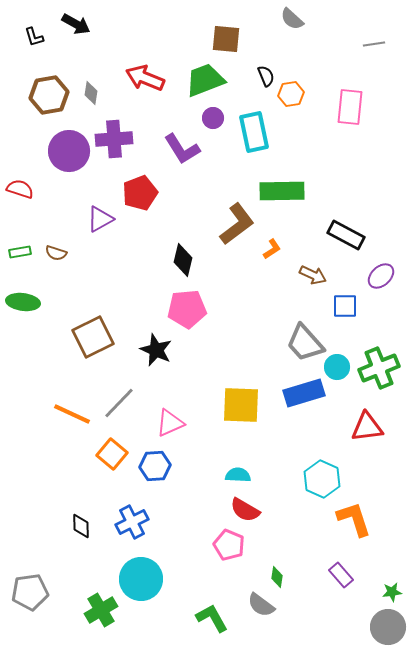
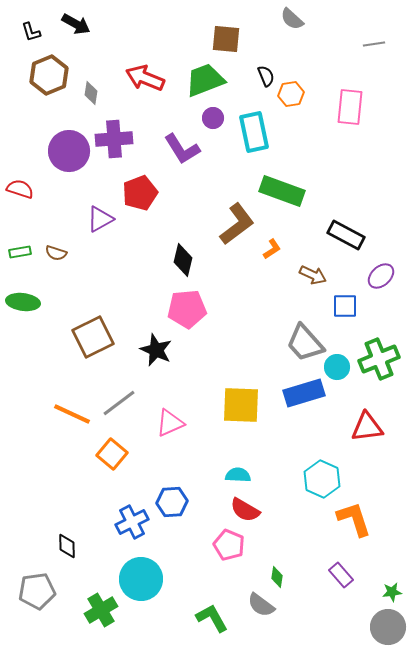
black L-shape at (34, 37): moved 3 px left, 5 px up
brown hexagon at (49, 95): moved 20 px up; rotated 12 degrees counterclockwise
green rectangle at (282, 191): rotated 21 degrees clockwise
green cross at (379, 368): moved 9 px up
gray line at (119, 403): rotated 9 degrees clockwise
blue hexagon at (155, 466): moved 17 px right, 36 px down
black diamond at (81, 526): moved 14 px left, 20 px down
gray pentagon at (30, 592): moved 7 px right, 1 px up
